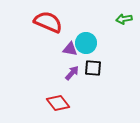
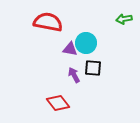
red semicircle: rotated 12 degrees counterclockwise
purple arrow: moved 2 px right, 2 px down; rotated 70 degrees counterclockwise
